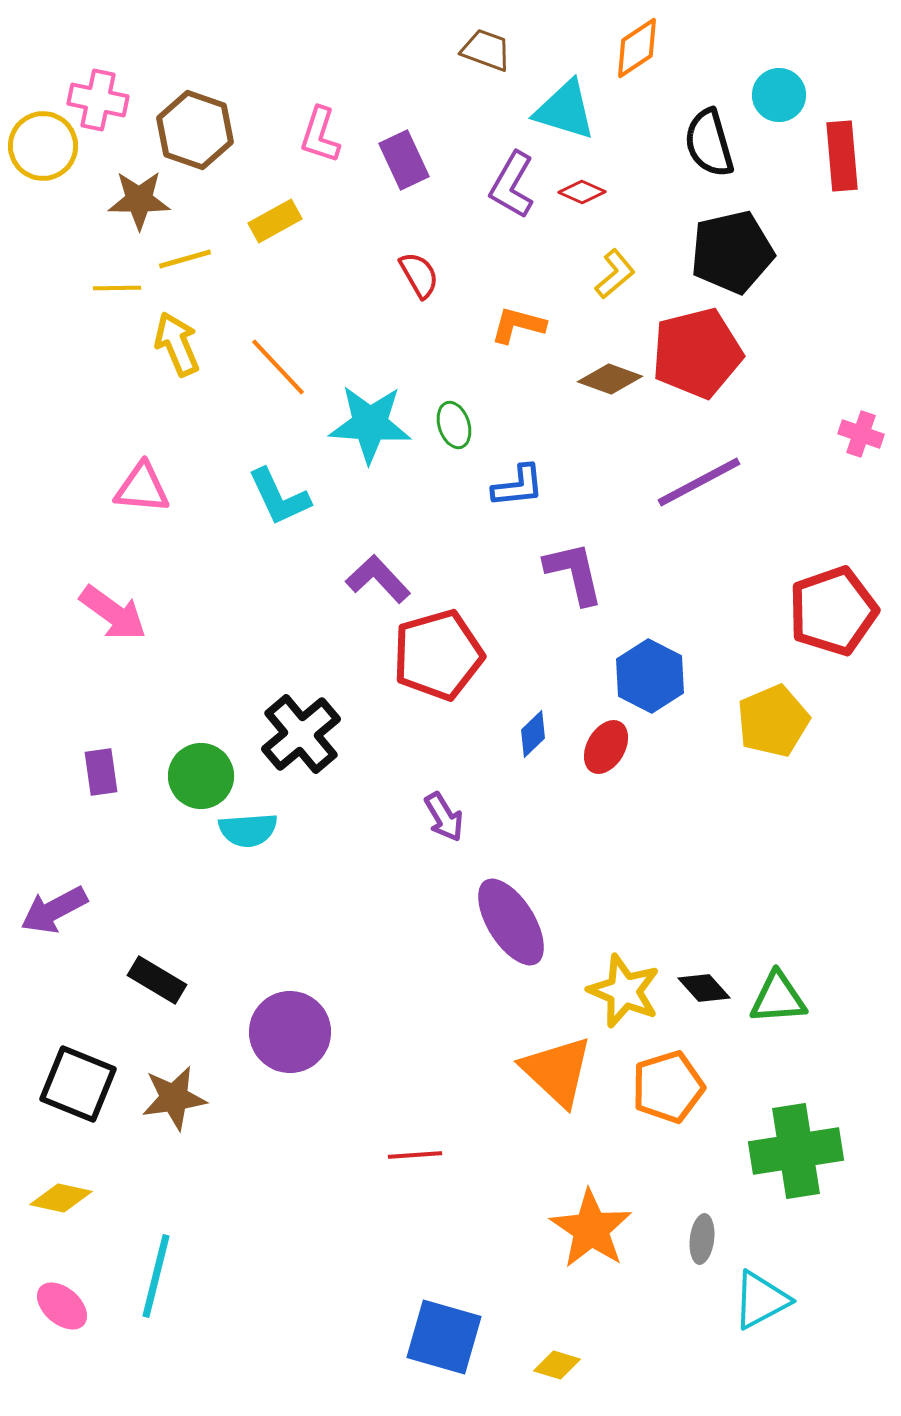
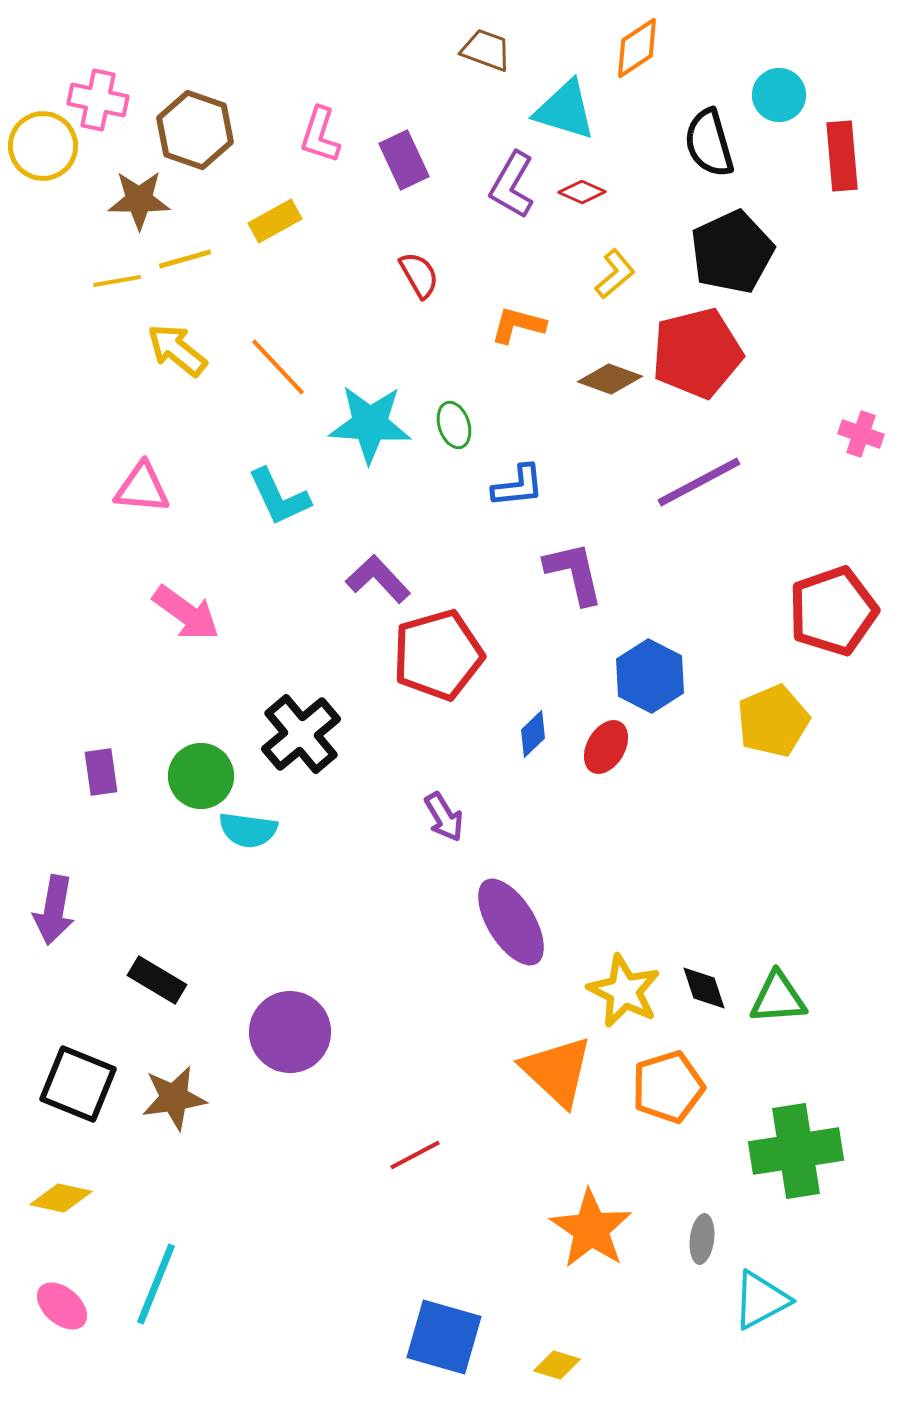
black pentagon at (732, 252): rotated 12 degrees counterclockwise
yellow line at (117, 288): moved 7 px up; rotated 9 degrees counterclockwise
yellow arrow at (177, 344): moved 6 px down; rotated 28 degrees counterclockwise
pink arrow at (113, 613): moved 73 px right
cyan semicircle at (248, 830): rotated 12 degrees clockwise
purple arrow at (54, 910): rotated 52 degrees counterclockwise
black diamond at (704, 988): rotated 24 degrees clockwise
yellow star at (624, 991): rotated 4 degrees clockwise
red line at (415, 1155): rotated 24 degrees counterclockwise
cyan line at (156, 1276): moved 8 px down; rotated 8 degrees clockwise
